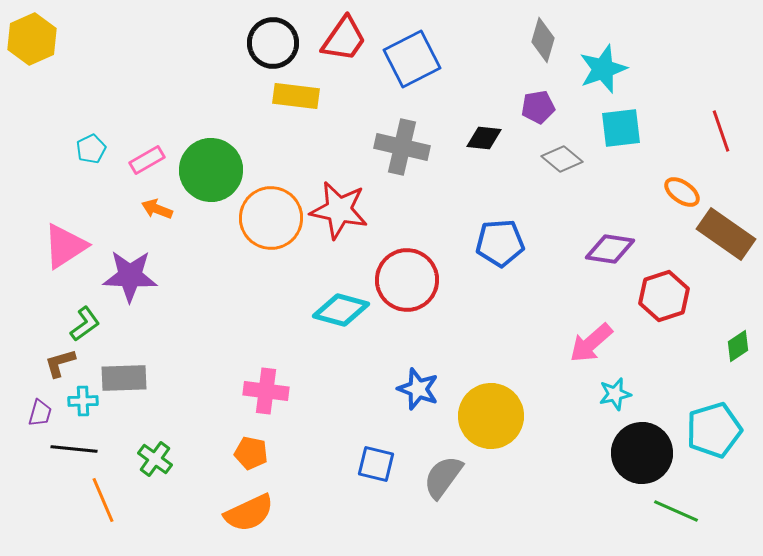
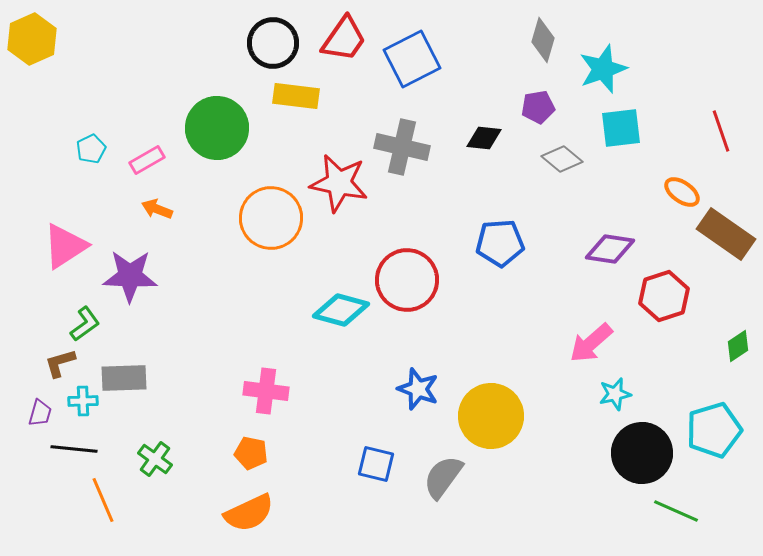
green circle at (211, 170): moved 6 px right, 42 px up
red star at (339, 210): moved 27 px up
